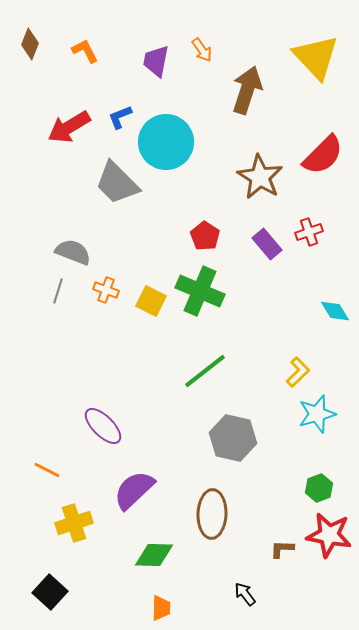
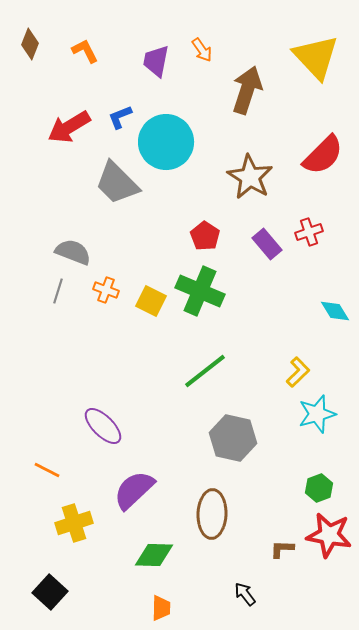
brown star: moved 10 px left
